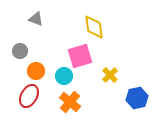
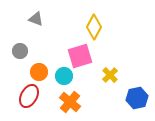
yellow diamond: rotated 35 degrees clockwise
orange circle: moved 3 px right, 1 px down
